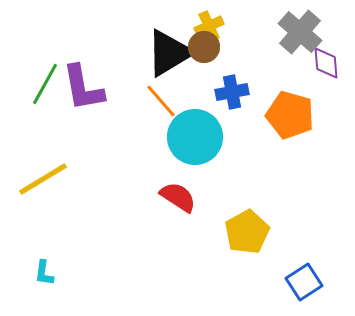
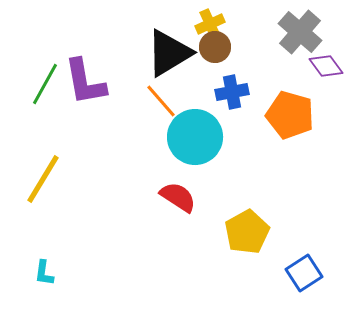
yellow cross: moved 1 px right, 2 px up
brown circle: moved 11 px right
purple diamond: moved 3 px down; rotated 32 degrees counterclockwise
purple L-shape: moved 2 px right, 6 px up
yellow line: rotated 28 degrees counterclockwise
blue square: moved 9 px up
